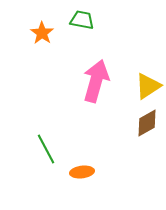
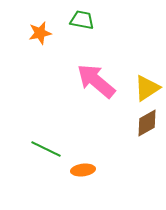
orange star: moved 2 px left; rotated 25 degrees clockwise
pink arrow: rotated 66 degrees counterclockwise
yellow triangle: moved 1 px left, 2 px down
green line: rotated 36 degrees counterclockwise
orange ellipse: moved 1 px right, 2 px up
